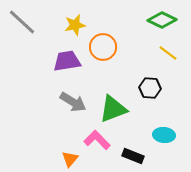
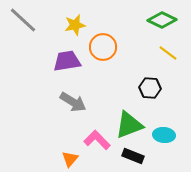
gray line: moved 1 px right, 2 px up
green triangle: moved 16 px right, 16 px down
